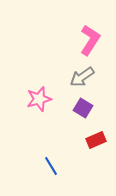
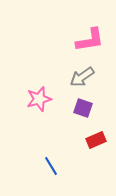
pink L-shape: rotated 48 degrees clockwise
purple square: rotated 12 degrees counterclockwise
